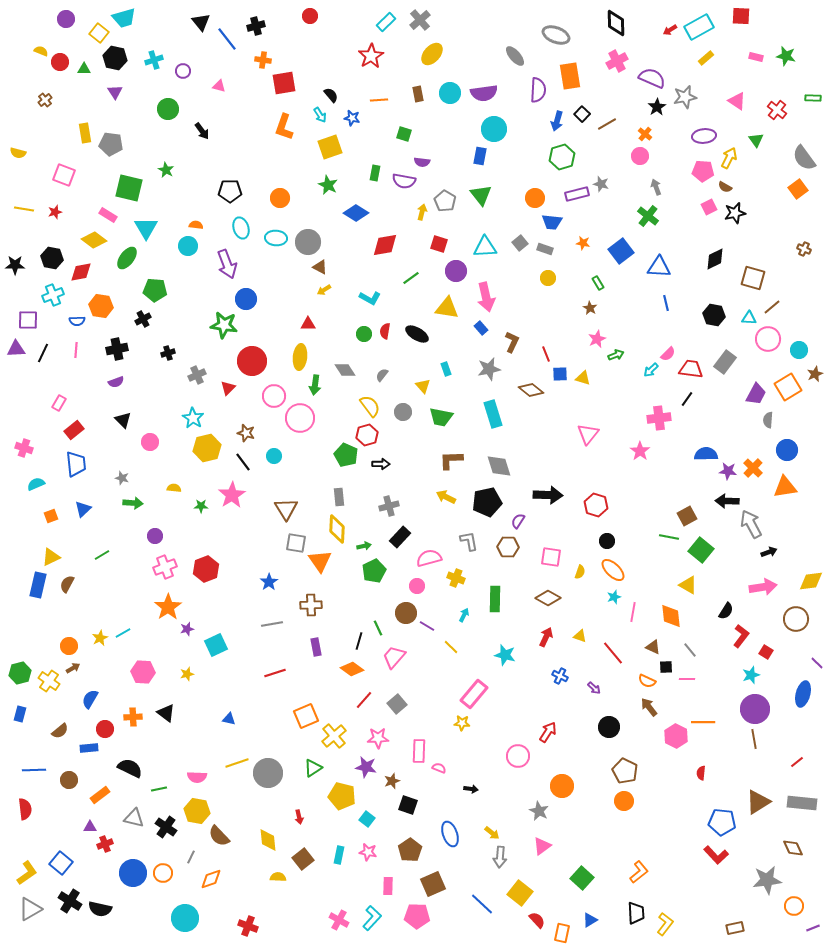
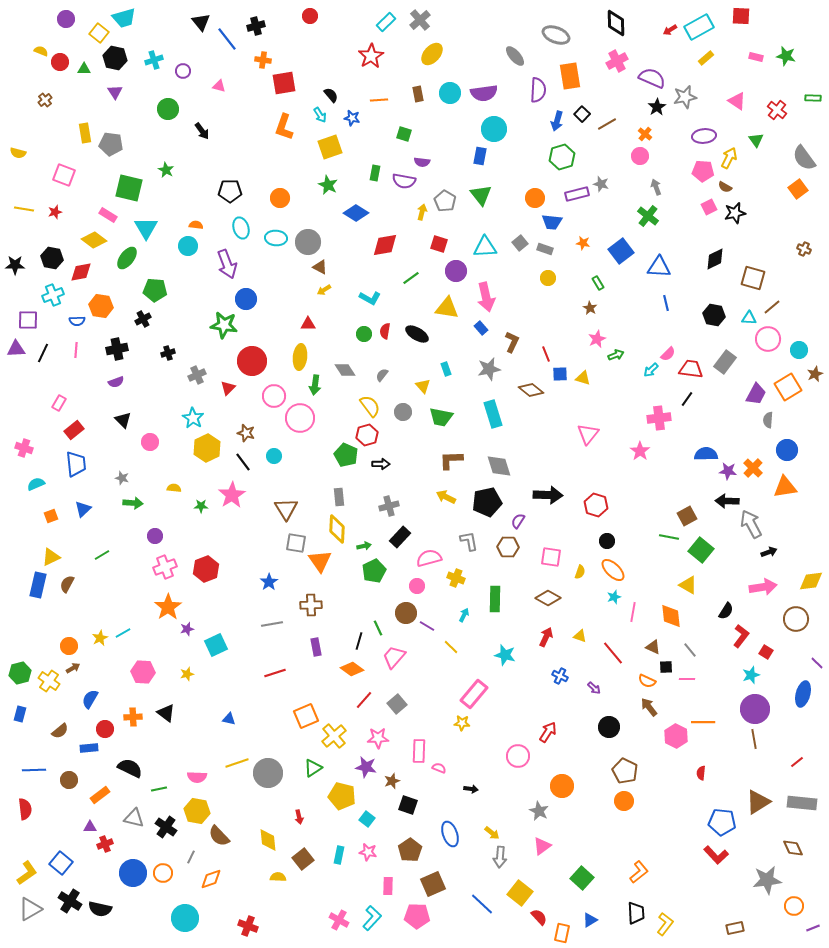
yellow hexagon at (207, 448): rotated 12 degrees counterclockwise
red semicircle at (537, 920): moved 2 px right, 3 px up
